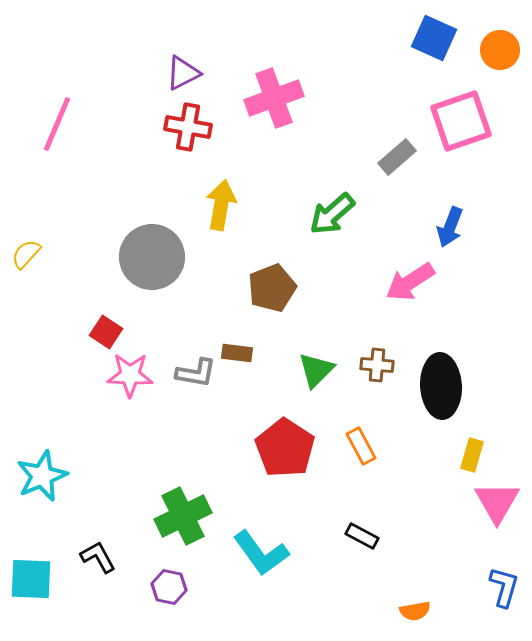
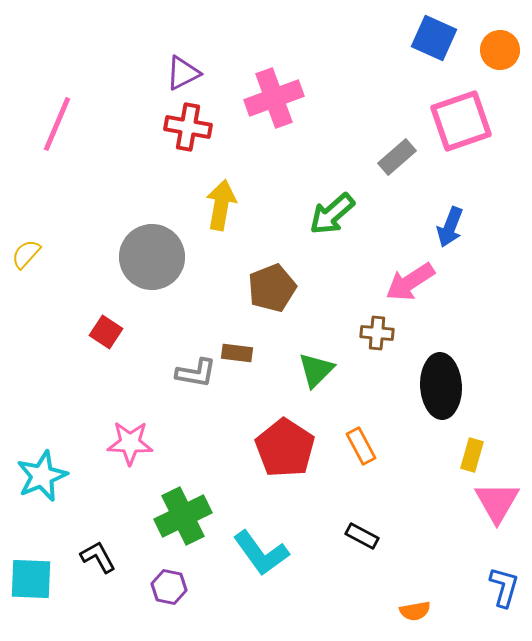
brown cross: moved 32 px up
pink star: moved 68 px down
